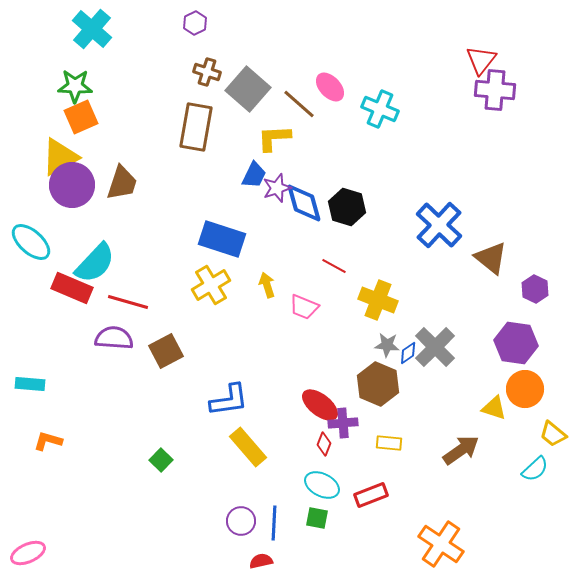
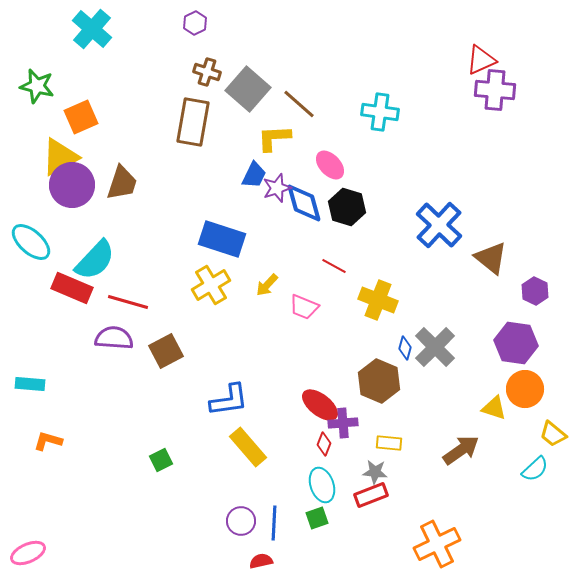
red triangle at (481, 60): rotated 28 degrees clockwise
green star at (75, 86): moved 38 px left; rotated 12 degrees clockwise
pink ellipse at (330, 87): moved 78 px down
cyan cross at (380, 109): moved 3 px down; rotated 15 degrees counterclockwise
brown rectangle at (196, 127): moved 3 px left, 5 px up
cyan semicircle at (95, 263): moved 3 px up
yellow arrow at (267, 285): rotated 120 degrees counterclockwise
purple hexagon at (535, 289): moved 2 px down
gray star at (387, 345): moved 12 px left, 127 px down
blue diamond at (408, 353): moved 3 px left, 5 px up; rotated 40 degrees counterclockwise
brown hexagon at (378, 384): moved 1 px right, 3 px up
green square at (161, 460): rotated 20 degrees clockwise
cyan ellipse at (322, 485): rotated 44 degrees clockwise
green square at (317, 518): rotated 30 degrees counterclockwise
orange cross at (441, 544): moved 4 px left; rotated 30 degrees clockwise
